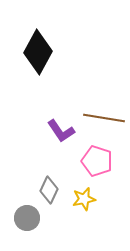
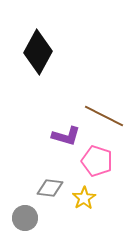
brown line: moved 2 px up; rotated 18 degrees clockwise
purple L-shape: moved 5 px right, 5 px down; rotated 40 degrees counterclockwise
gray diamond: moved 1 px right, 2 px up; rotated 72 degrees clockwise
yellow star: moved 1 px up; rotated 20 degrees counterclockwise
gray circle: moved 2 px left
